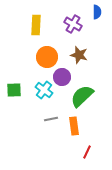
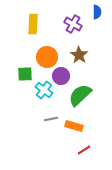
yellow rectangle: moved 3 px left, 1 px up
brown star: rotated 18 degrees clockwise
purple circle: moved 1 px left, 1 px up
green square: moved 11 px right, 16 px up
green semicircle: moved 2 px left, 1 px up
orange rectangle: rotated 66 degrees counterclockwise
red line: moved 3 px left, 2 px up; rotated 32 degrees clockwise
